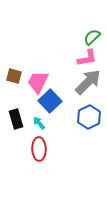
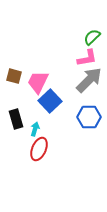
gray arrow: moved 1 px right, 2 px up
blue hexagon: rotated 25 degrees clockwise
cyan arrow: moved 4 px left, 6 px down; rotated 56 degrees clockwise
red ellipse: rotated 25 degrees clockwise
